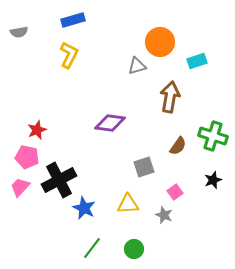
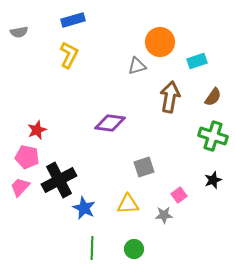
brown semicircle: moved 35 px right, 49 px up
pink square: moved 4 px right, 3 px down
gray star: rotated 24 degrees counterclockwise
green line: rotated 35 degrees counterclockwise
